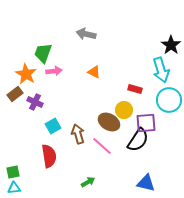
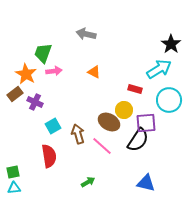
black star: moved 1 px up
cyan arrow: moved 2 px left, 1 px up; rotated 105 degrees counterclockwise
